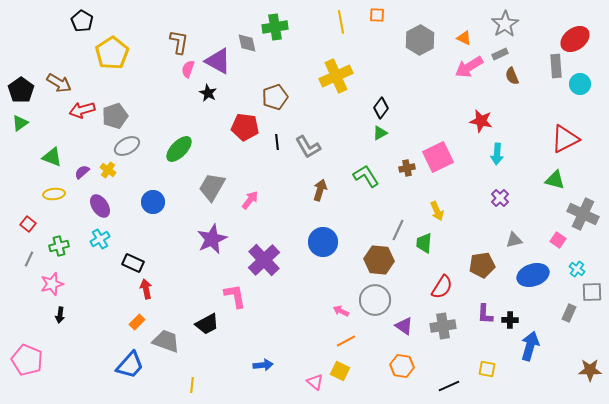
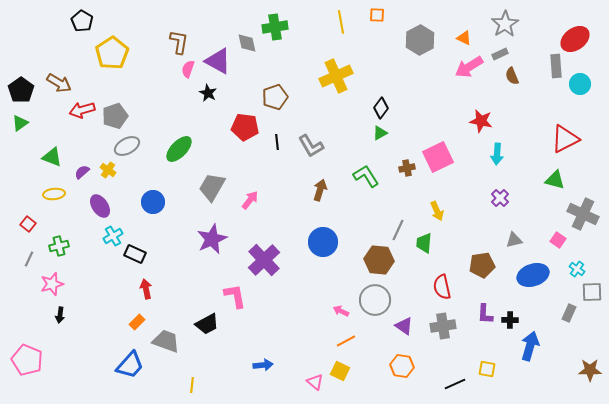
gray L-shape at (308, 147): moved 3 px right, 1 px up
cyan cross at (100, 239): moved 13 px right, 3 px up
black rectangle at (133, 263): moved 2 px right, 9 px up
red semicircle at (442, 287): rotated 135 degrees clockwise
black line at (449, 386): moved 6 px right, 2 px up
